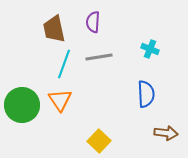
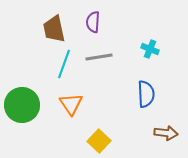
orange triangle: moved 11 px right, 4 px down
